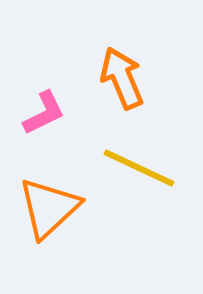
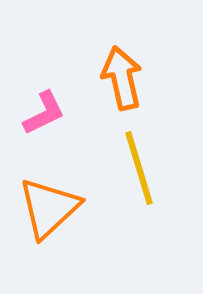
orange arrow: rotated 10 degrees clockwise
yellow line: rotated 48 degrees clockwise
